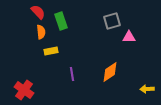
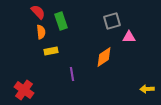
orange diamond: moved 6 px left, 15 px up
